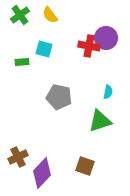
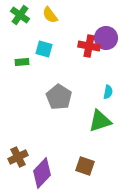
green cross: rotated 18 degrees counterclockwise
gray pentagon: rotated 20 degrees clockwise
